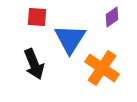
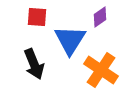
purple diamond: moved 12 px left
blue triangle: moved 1 px down
orange cross: moved 1 px left, 2 px down
